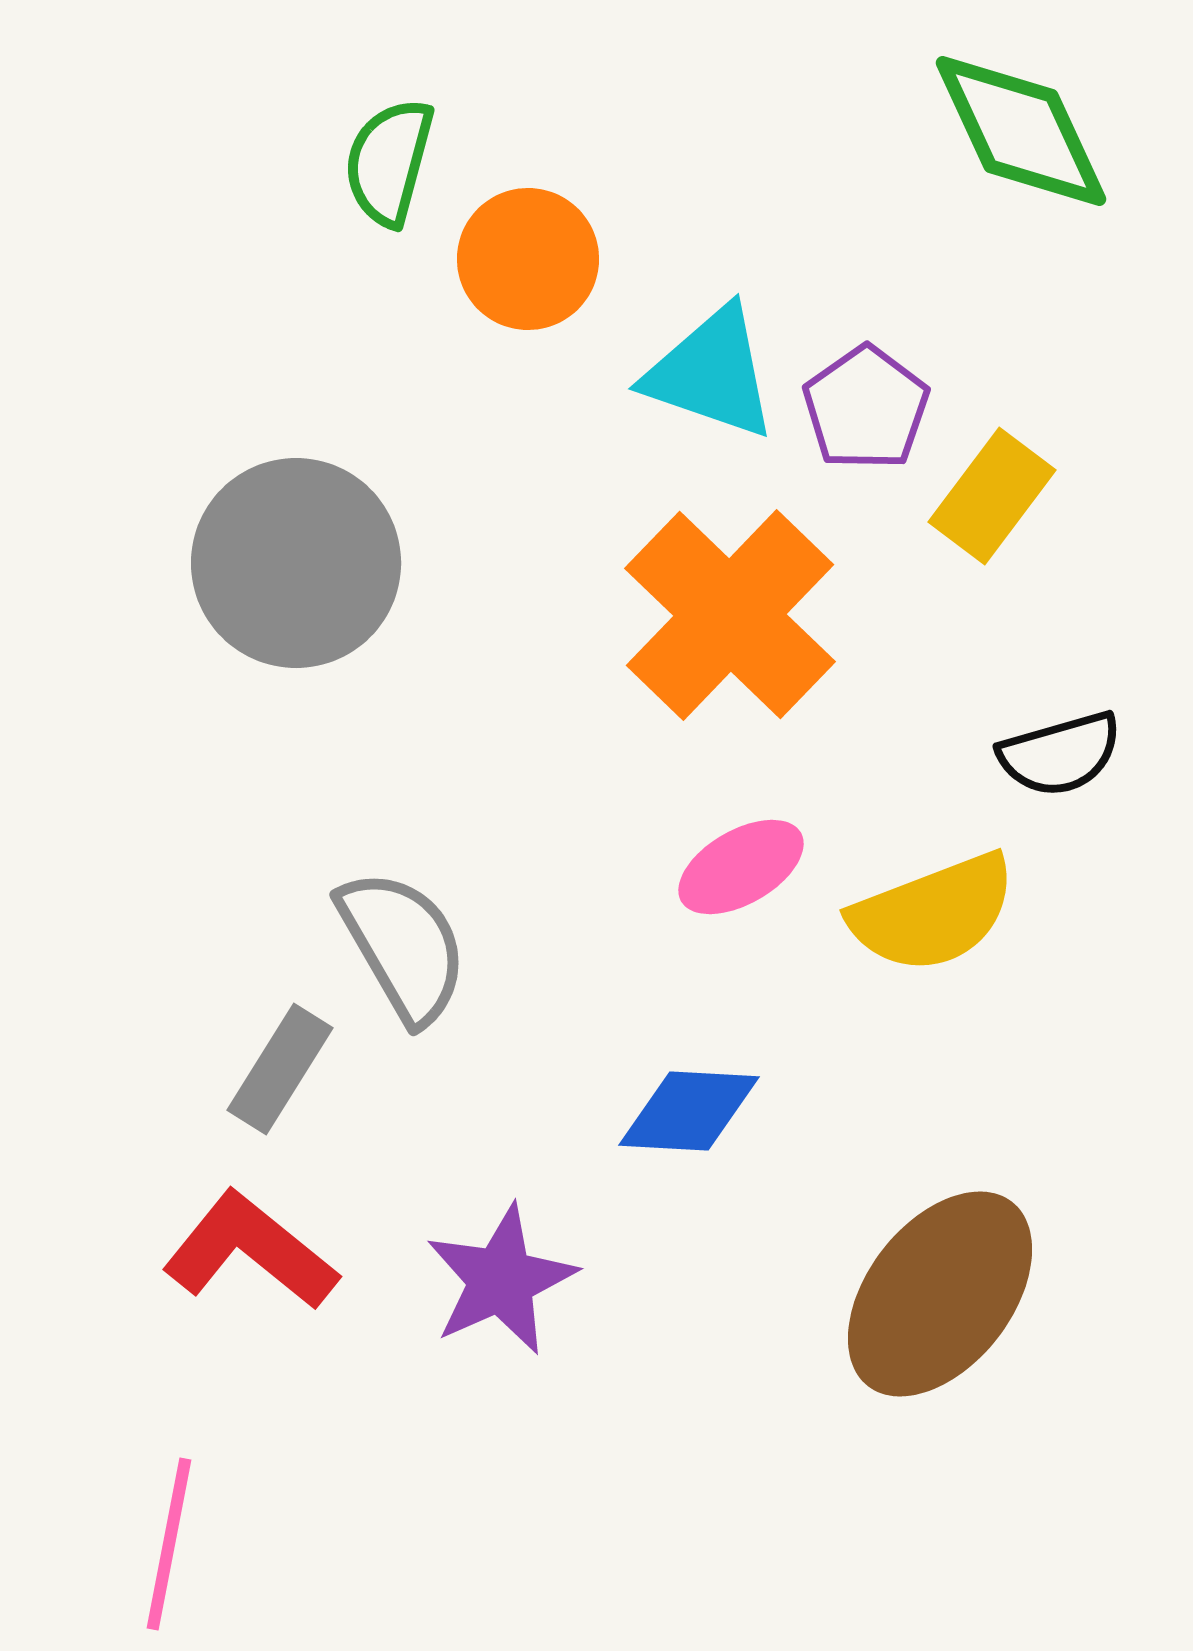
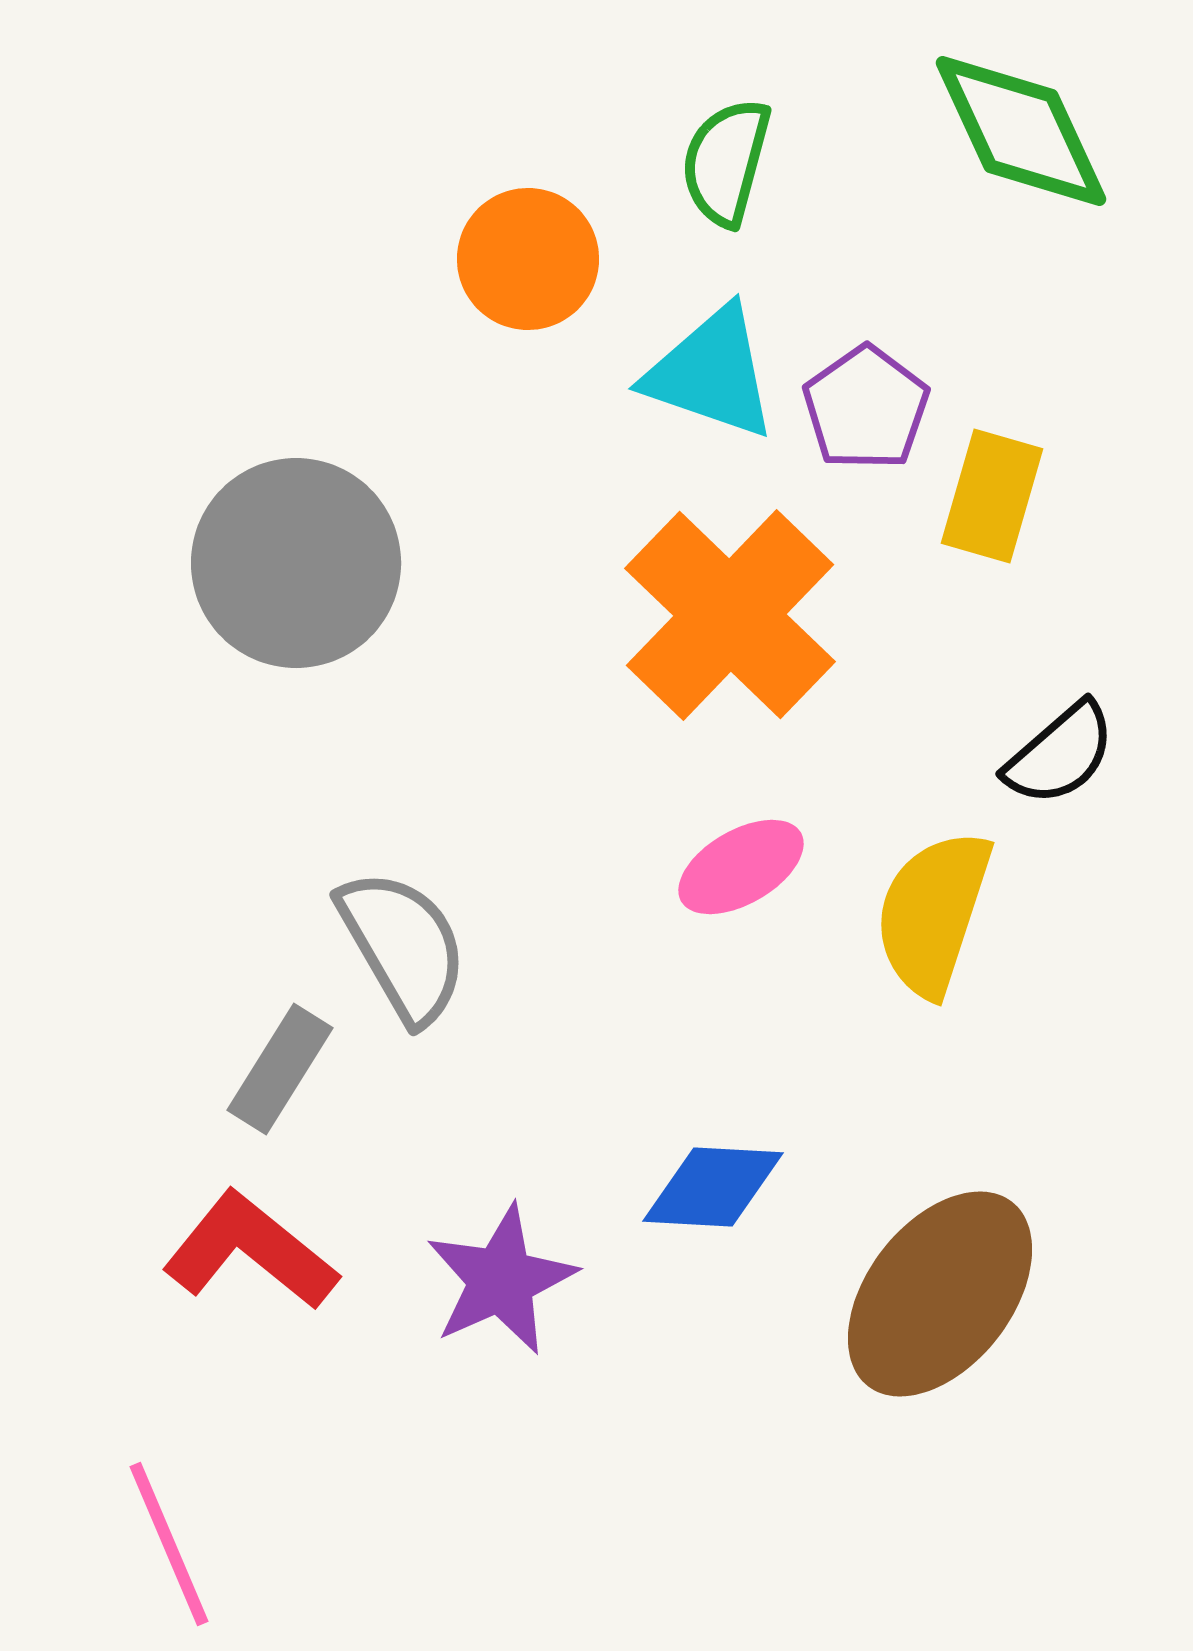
green semicircle: moved 337 px right
yellow rectangle: rotated 21 degrees counterclockwise
black semicircle: rotated 25 degrees counterclockwise
yellow semicircle: rotated 129 degrees clockwise
blue diamond: moved 24 px right, 76 px down
pink line: rotated 34 degrees counterclockwise
